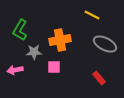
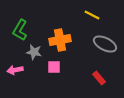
gray star: rotated 14 degrees clockwise
